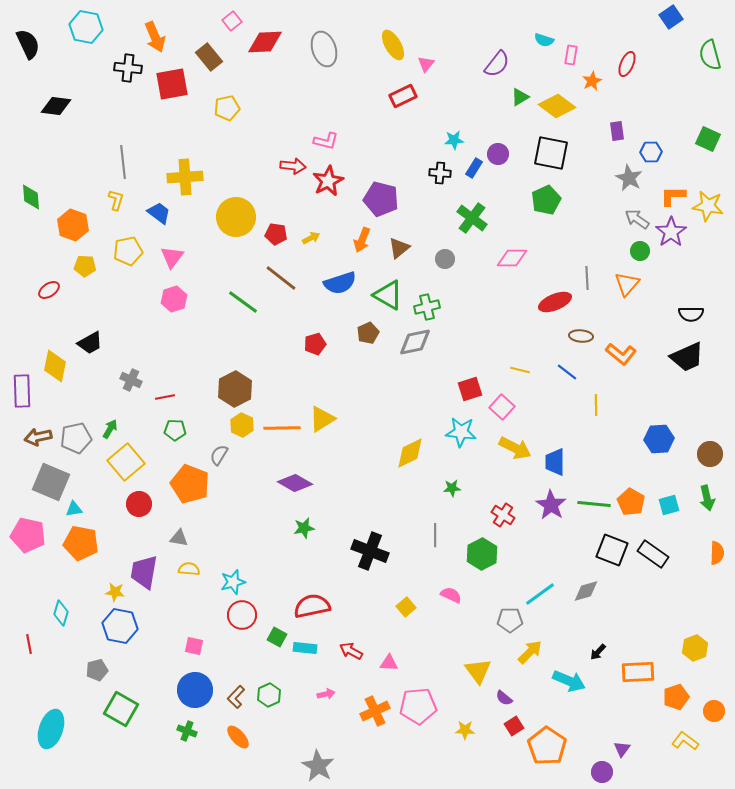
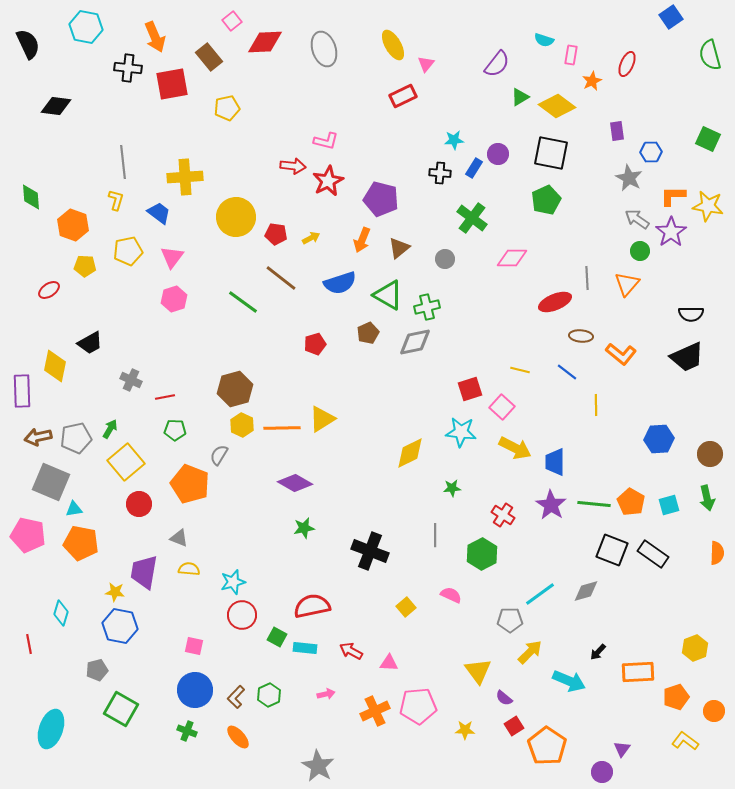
brown hexagon at (235, 389): rotated 12 degrees clockwise
gray triangle at (179, 538): rotated 12 degrees clockwise
